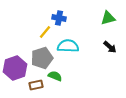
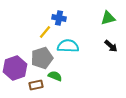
black arrow: moved 1 px right, 1 px up
